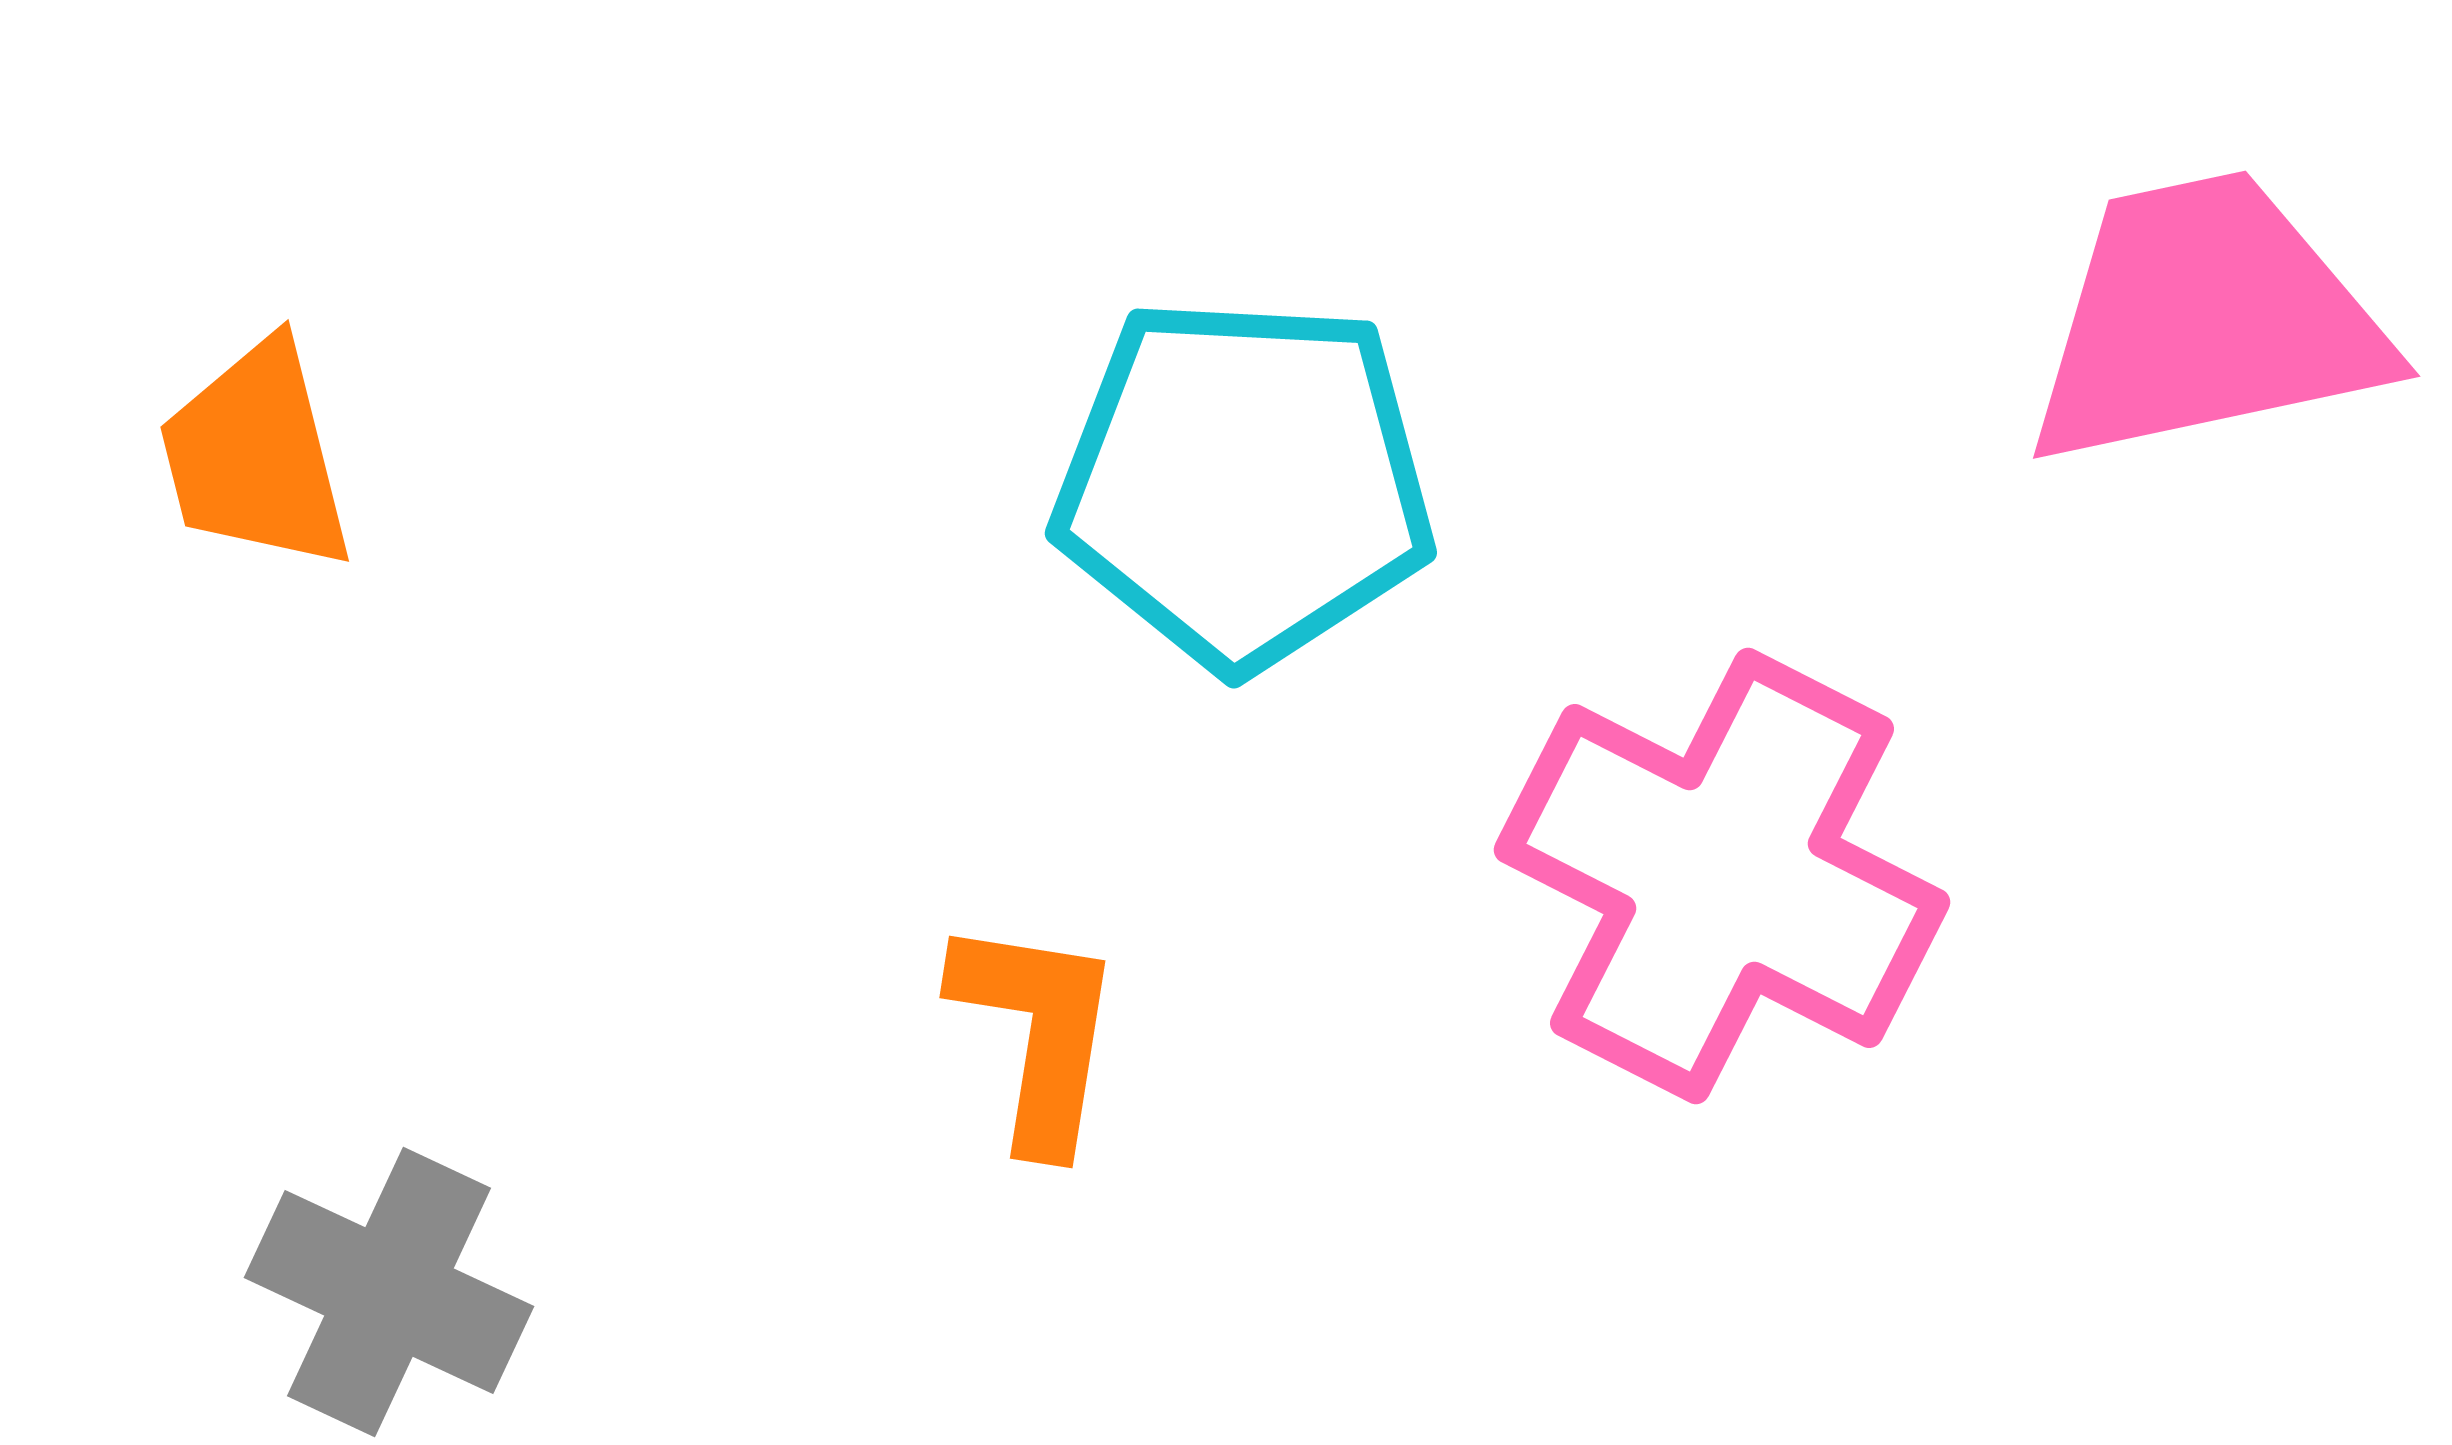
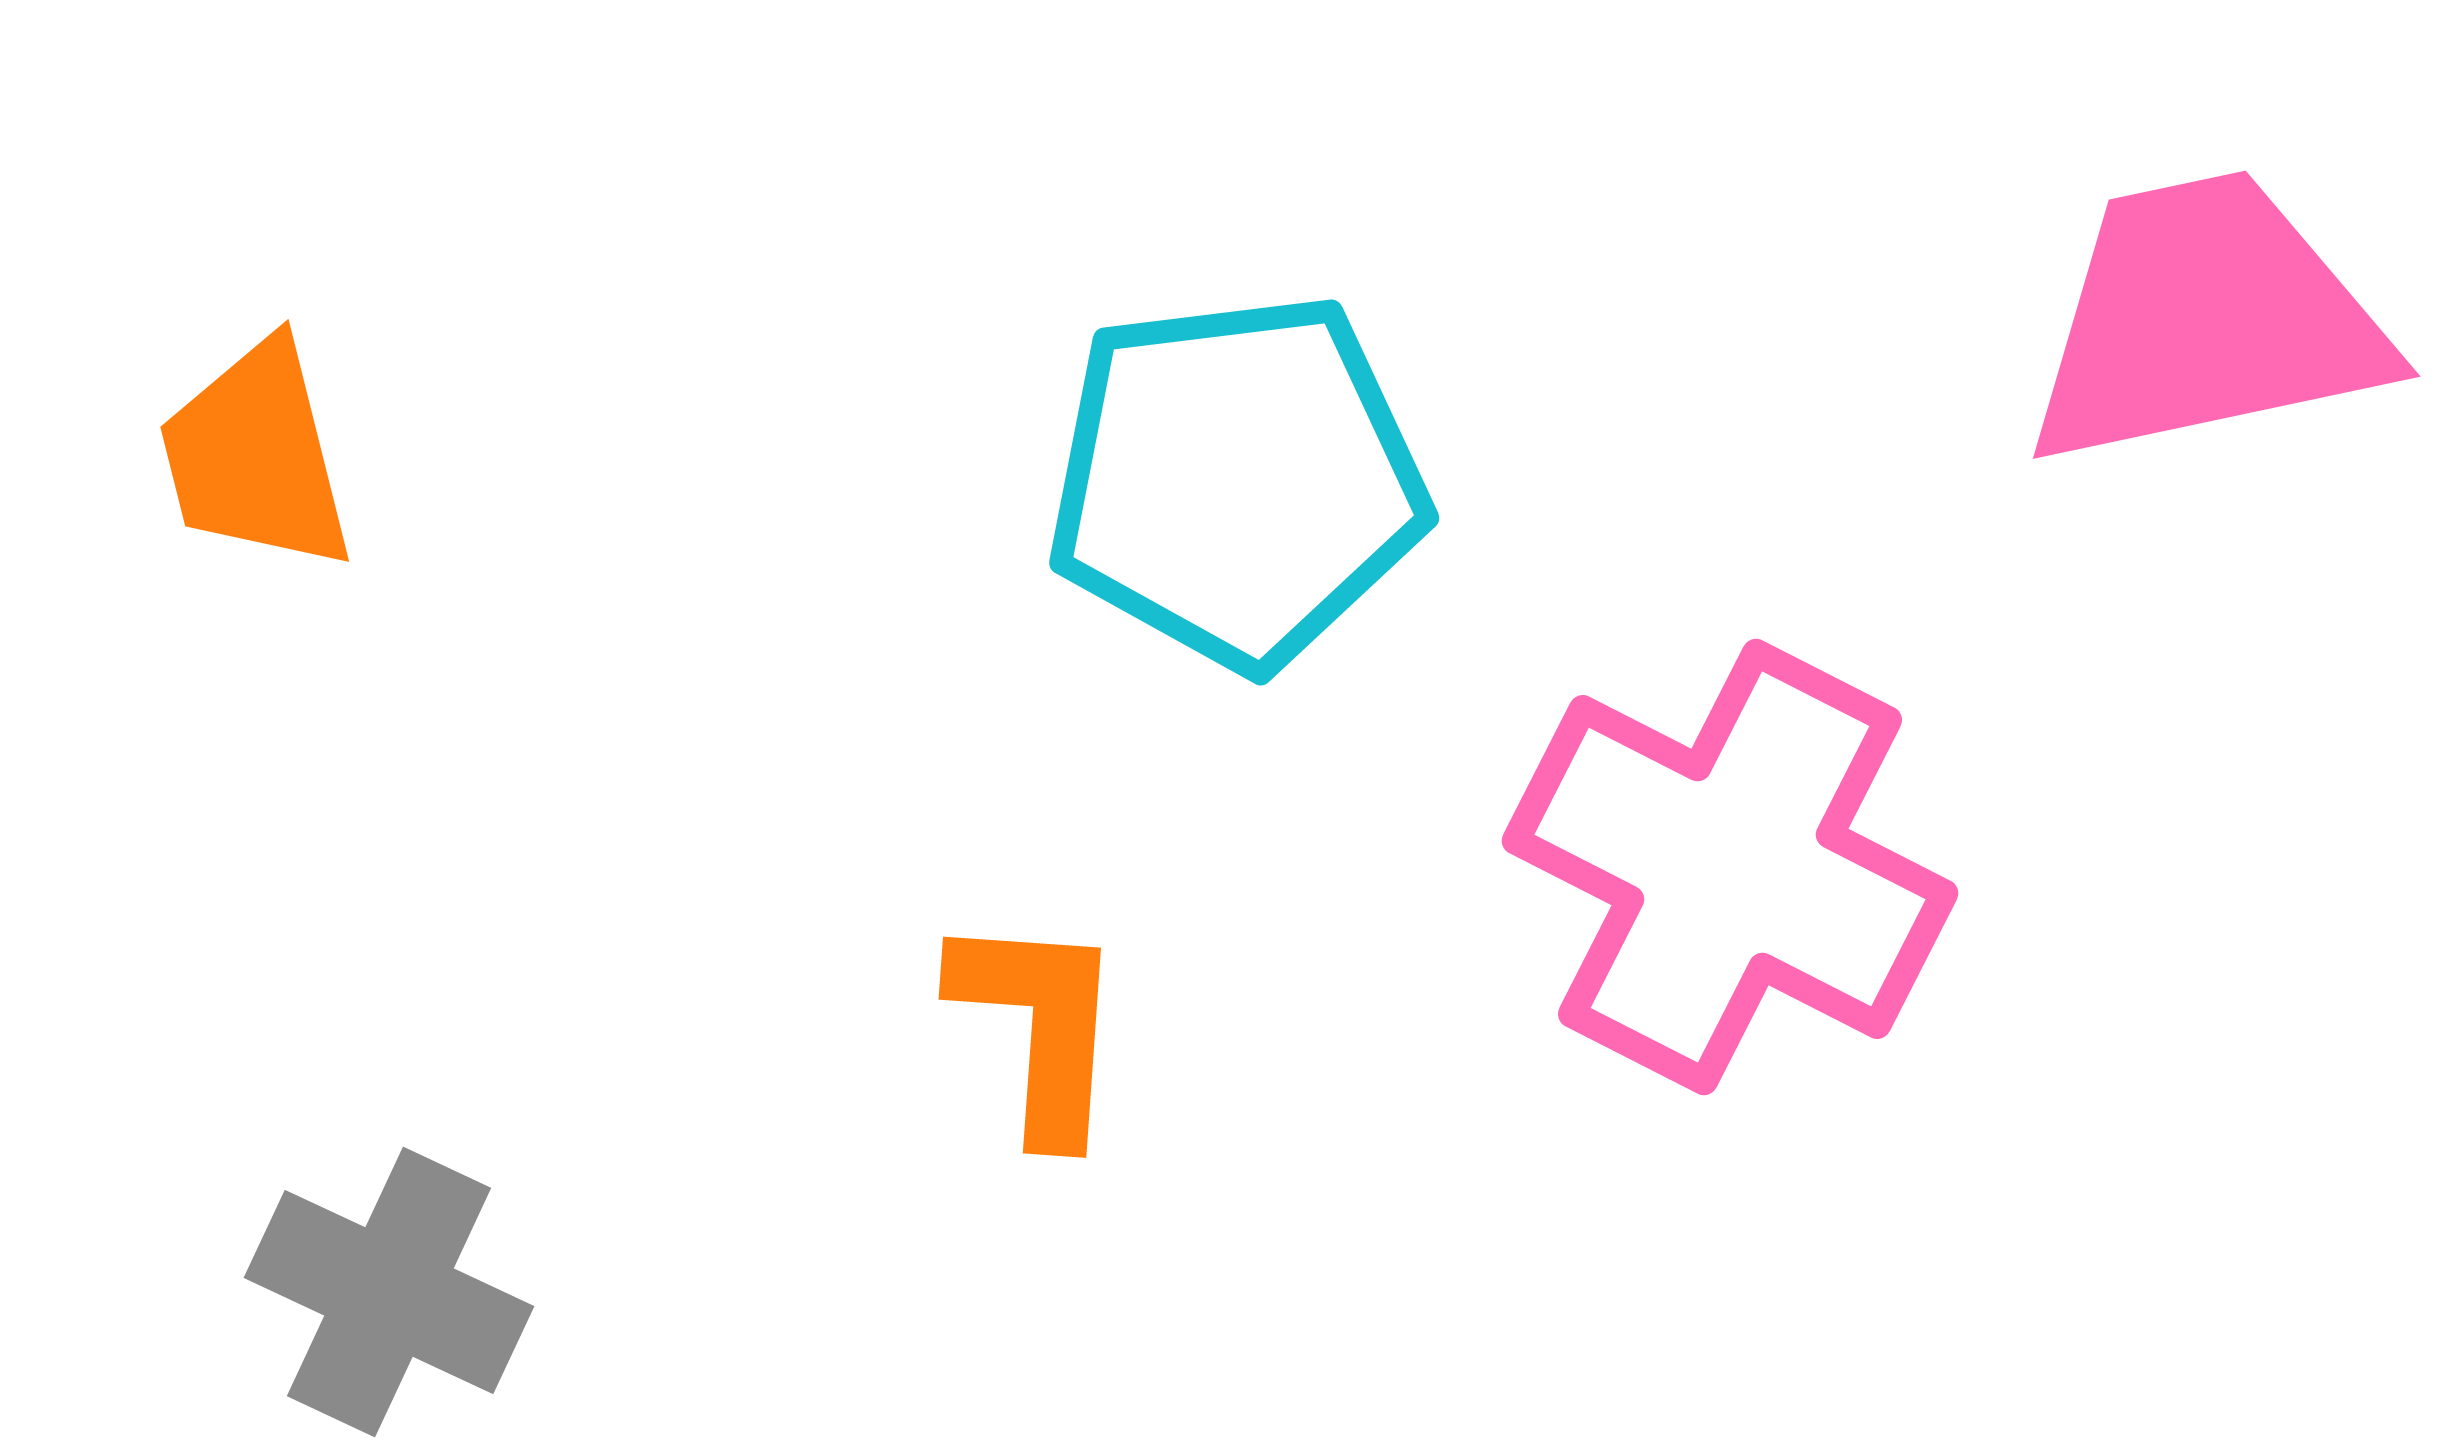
cyan pentagon: moved 7 px left, 2 px up; rotated 10 degrees counterclockwise
pink cross: moved 8 px right, 9 px up
orange L-shape: moved 2 px right, 7 px up; rotated 5 degrees counterclockwise
